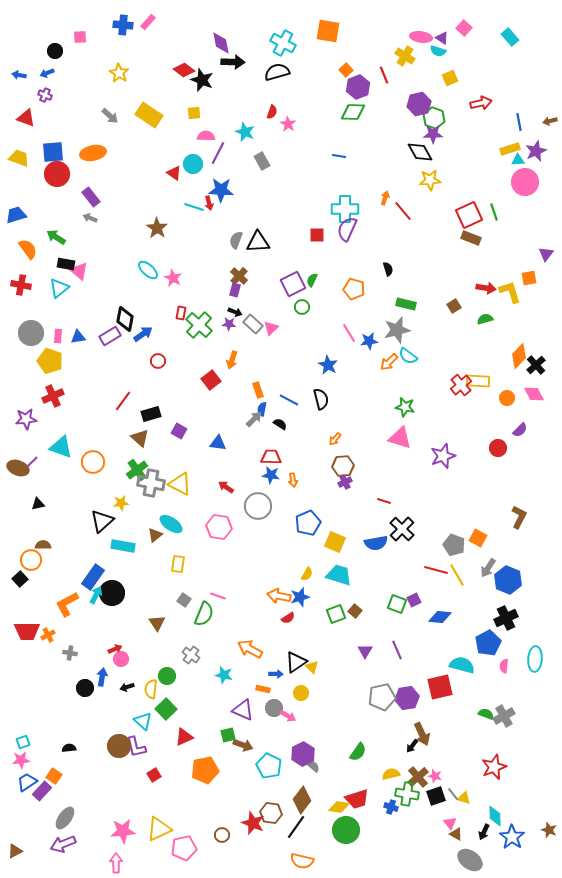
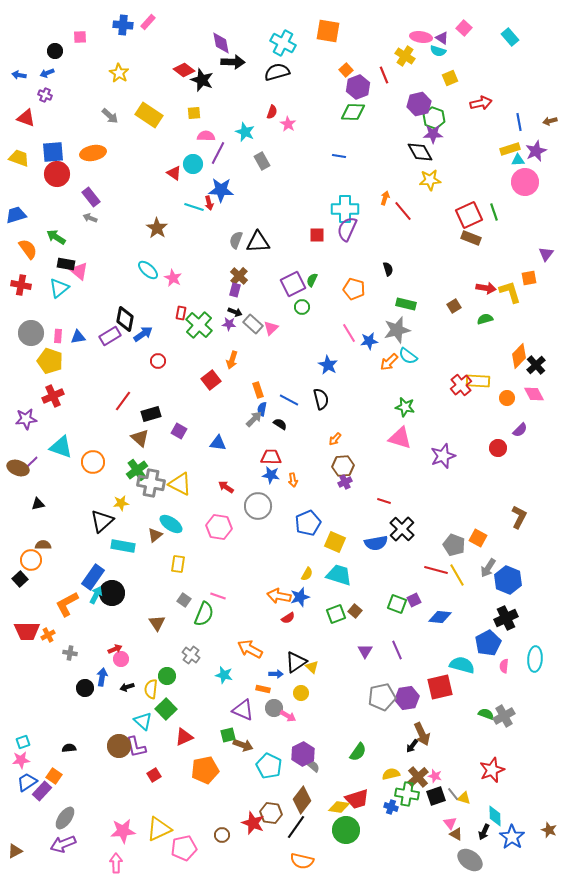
red star at (494, 767): moved 2 px left, 3 px down
